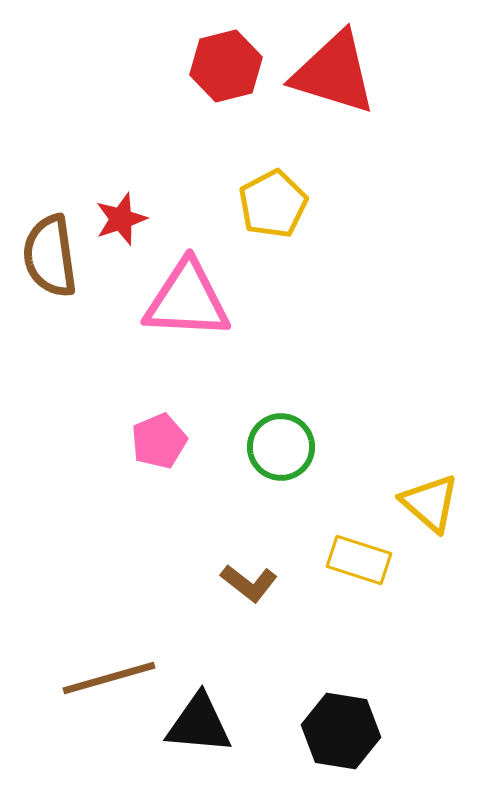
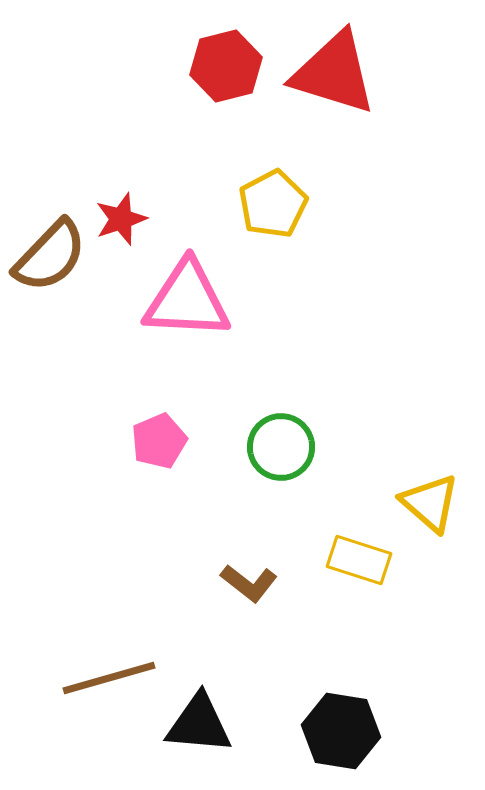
brown semicircle: rotated 128 degrees counterclockwise
